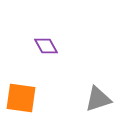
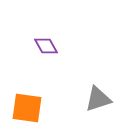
orange square: moved 6 px right, 10 px down
